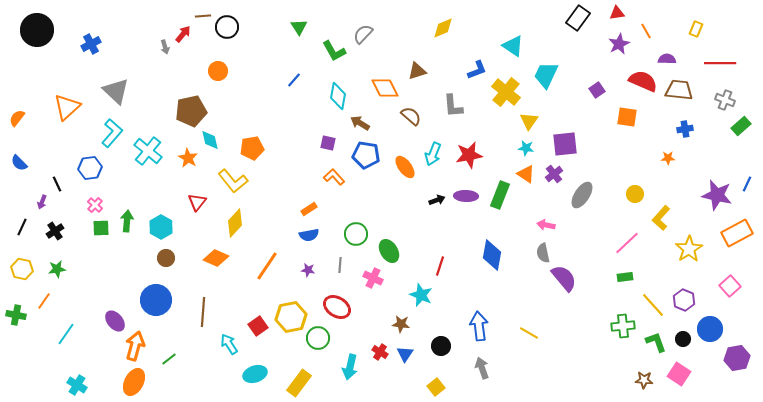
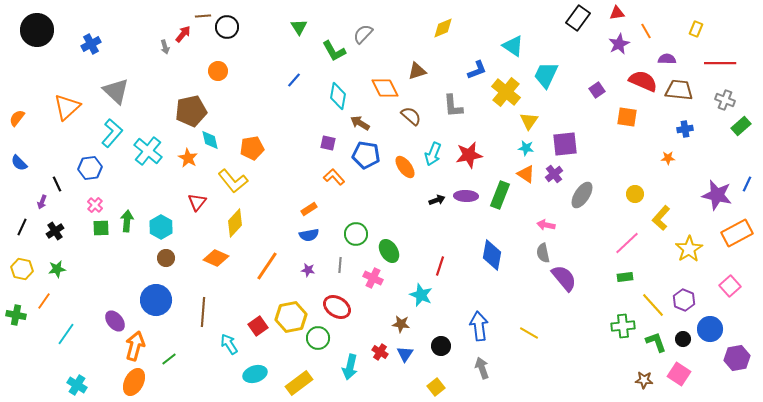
yellow rectangle at (299, 383): rotated 16 degrees clockwise
